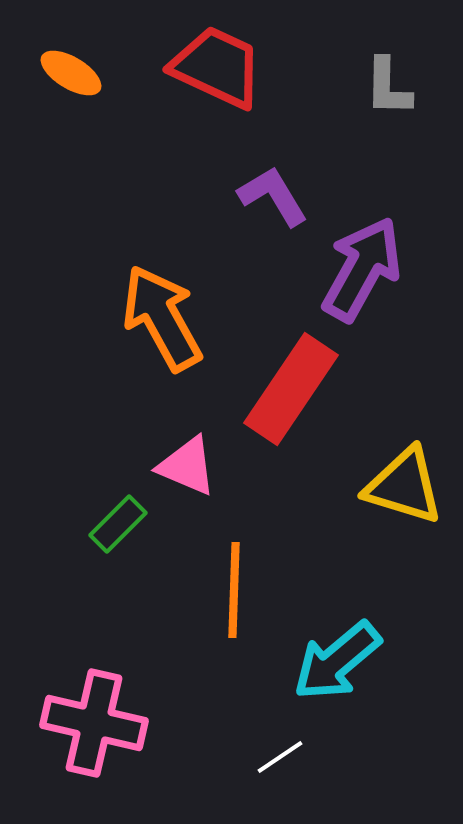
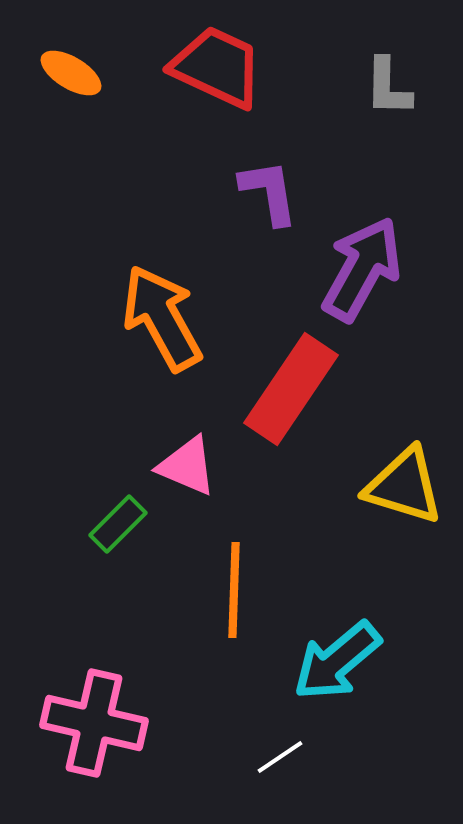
purple L-shape: moved 4 px left, 4 px up; rotated 22 degrees clockwise
